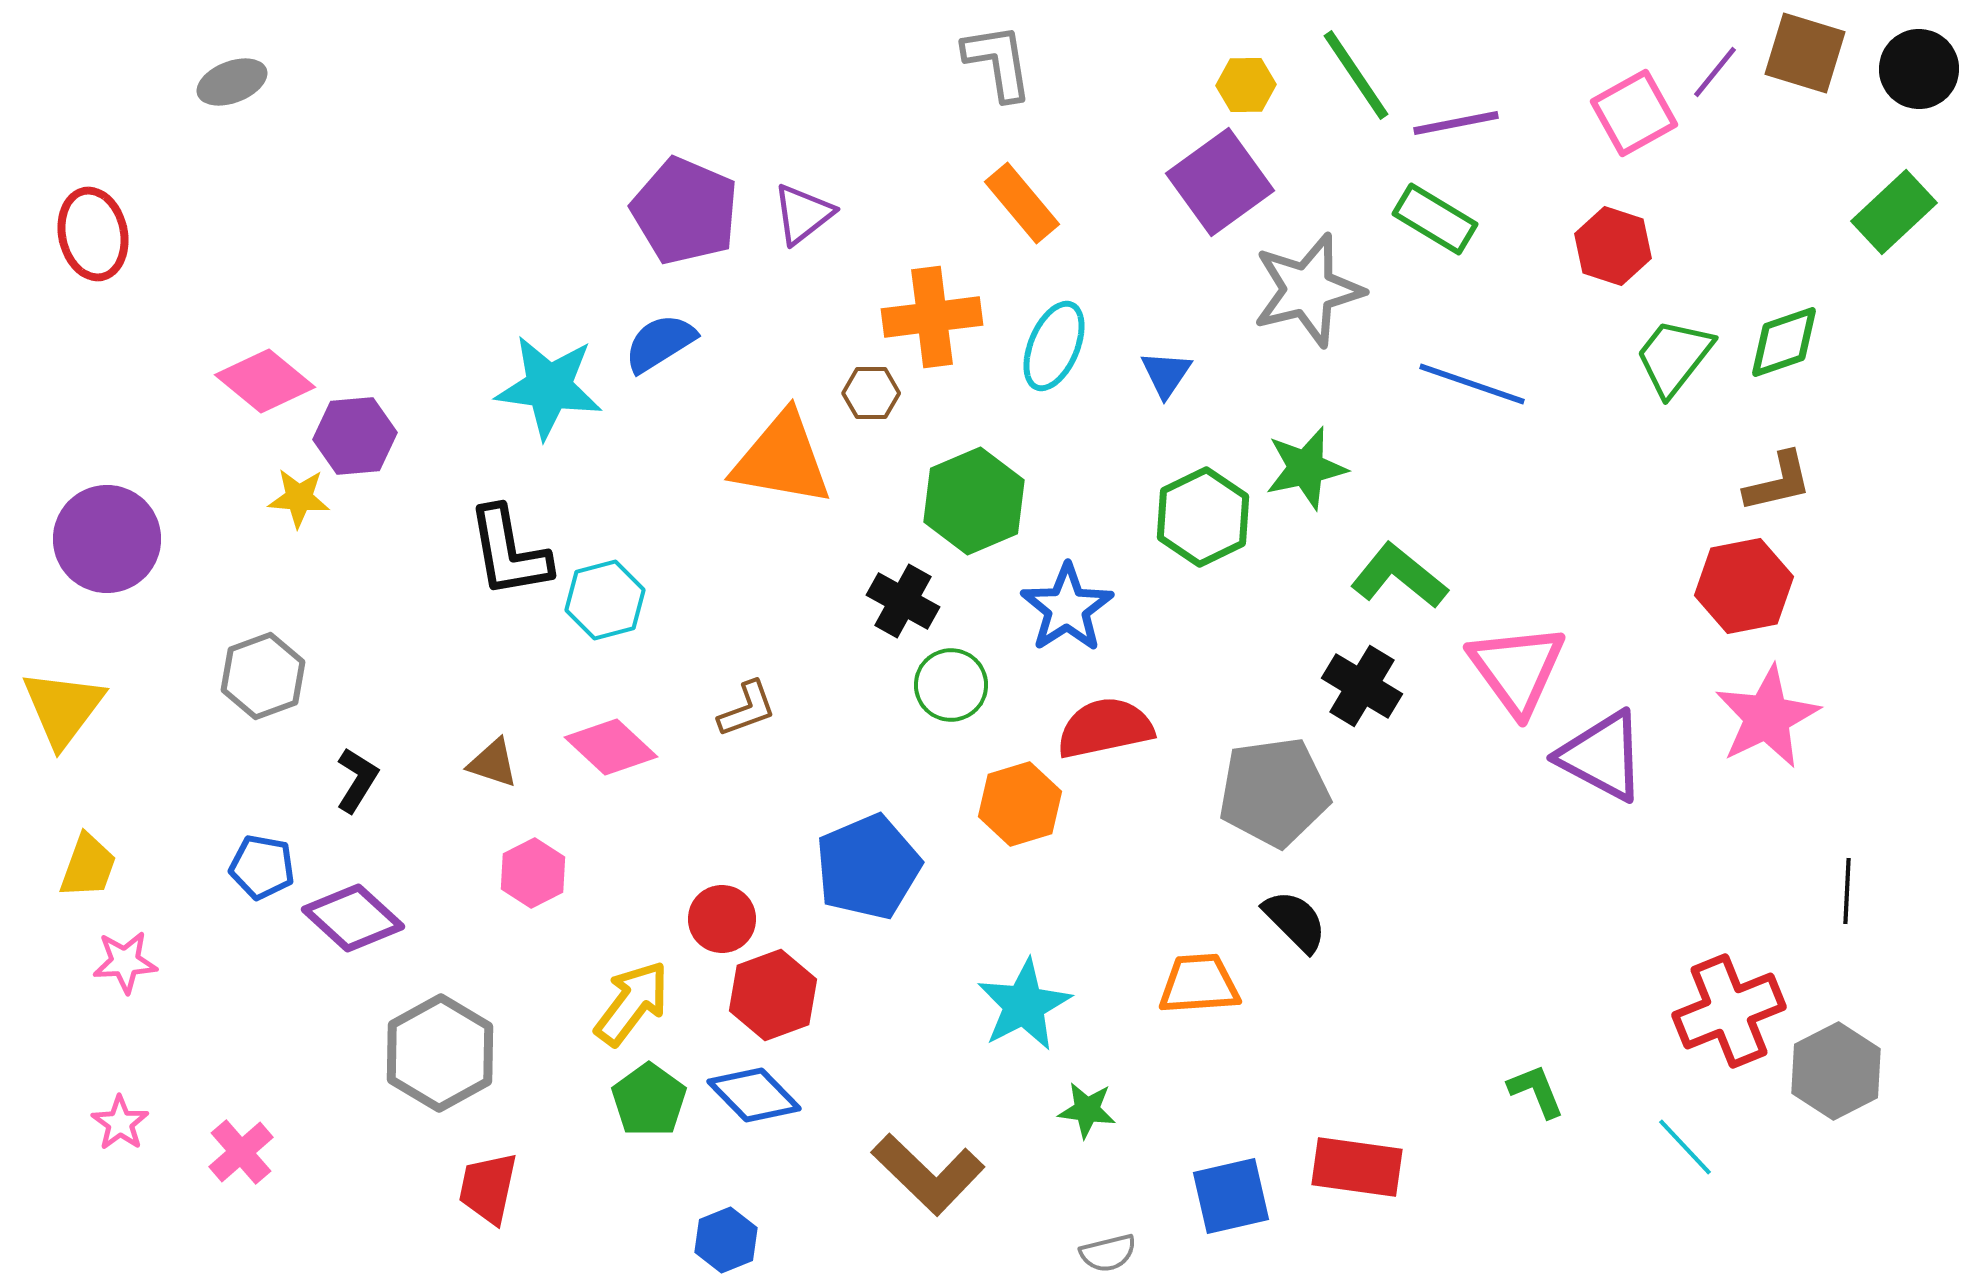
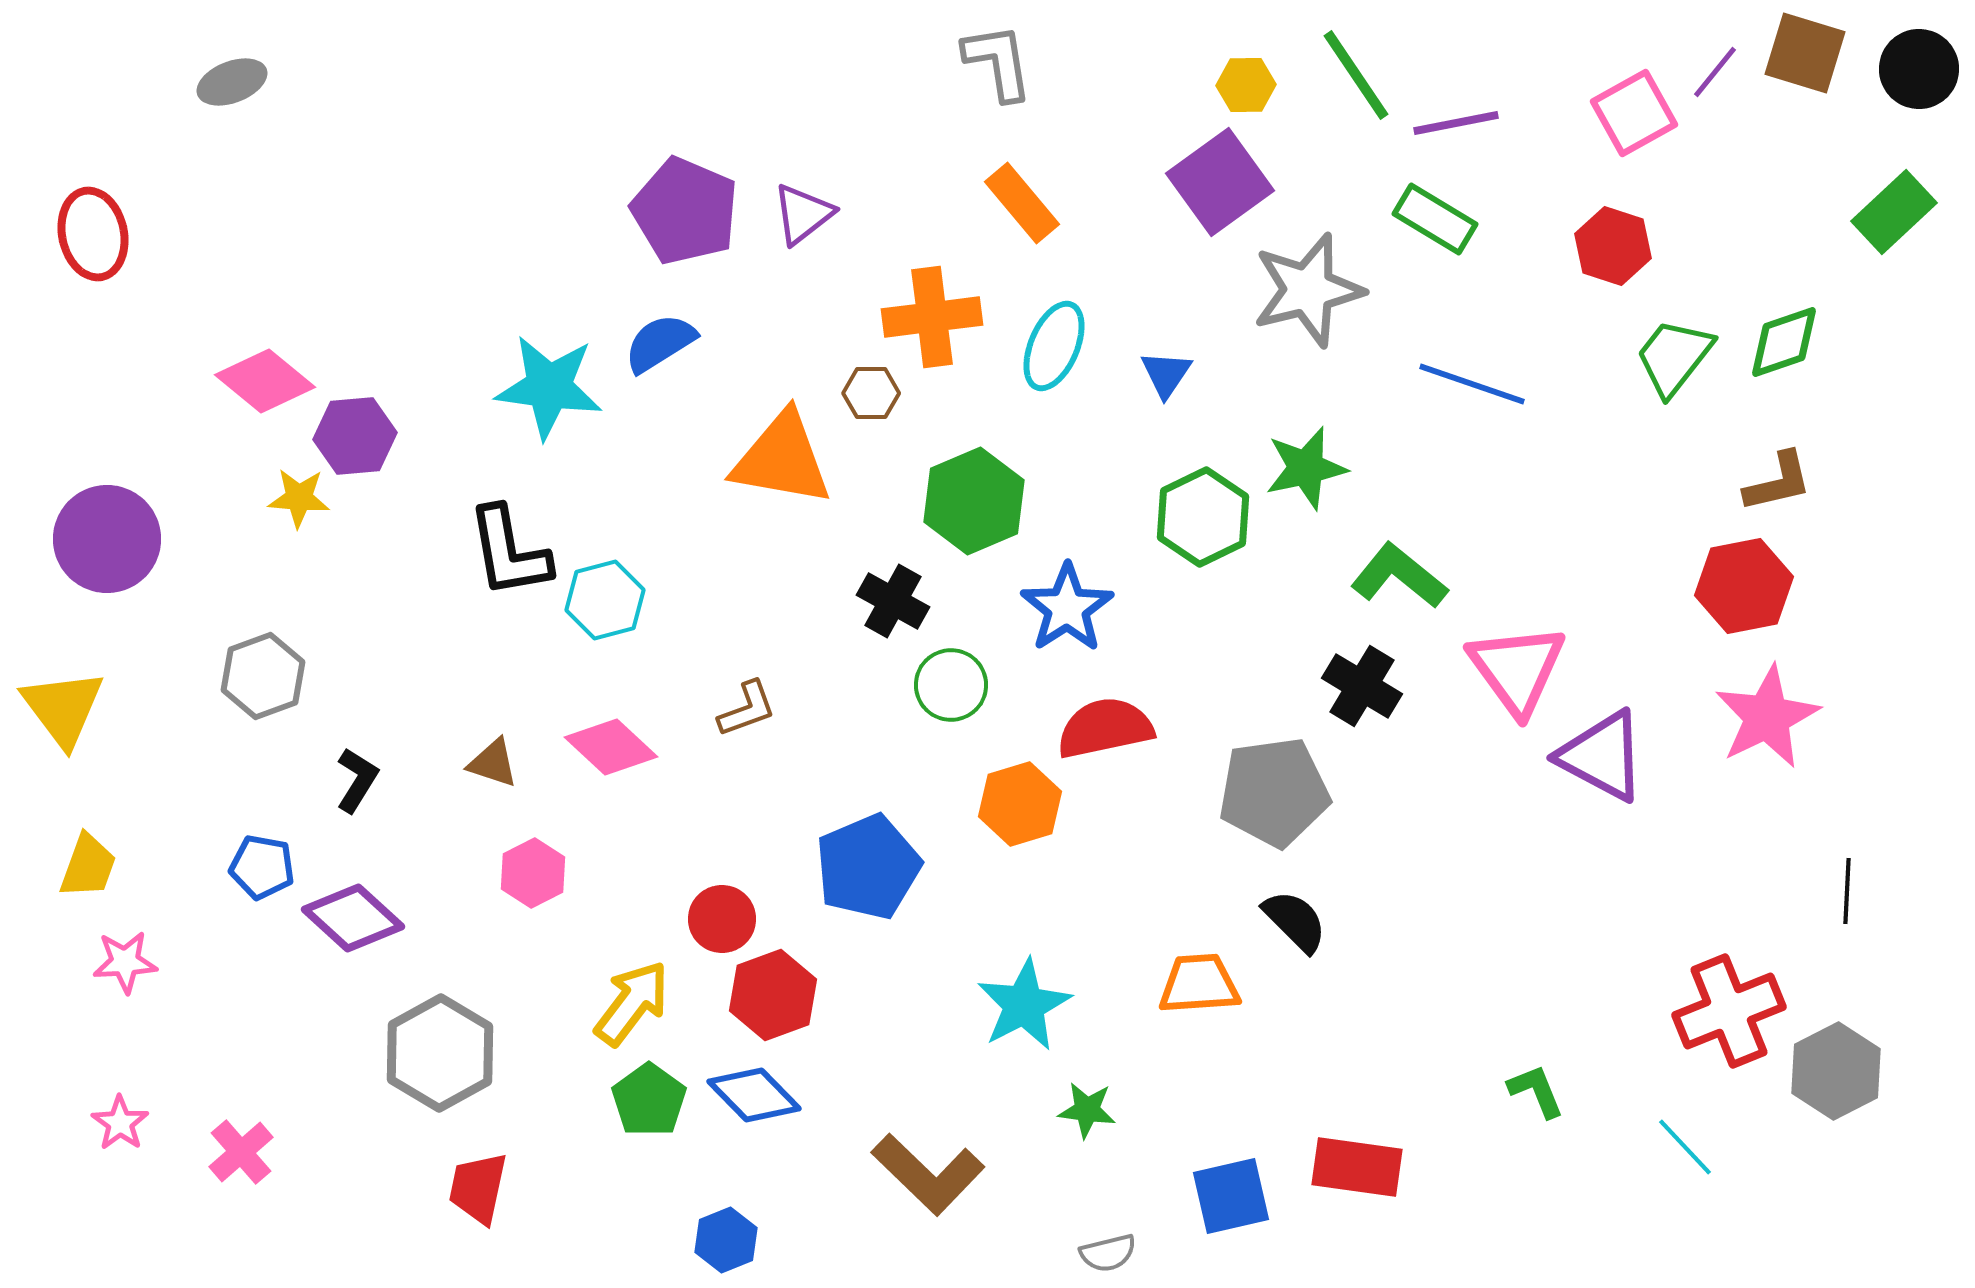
black cross at (903, 601): moved 10 px left
yellow triangle at (63, 708): rotated 14 degrees counterclockwise
red trapezoid at (488, 1188): moved 10 px left
